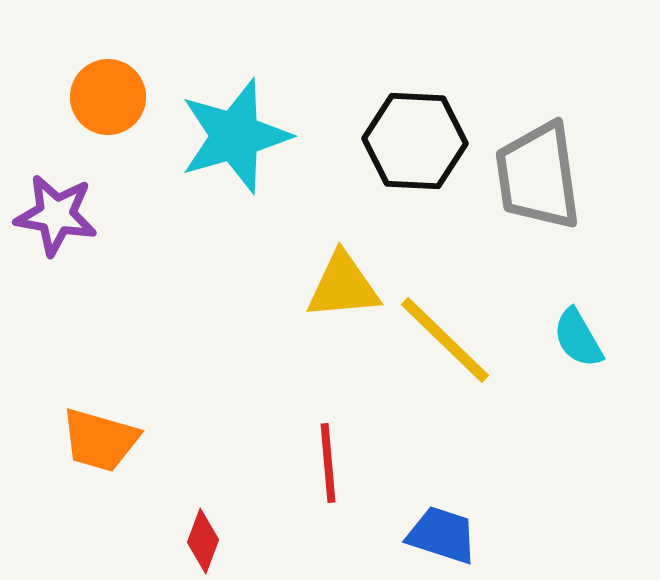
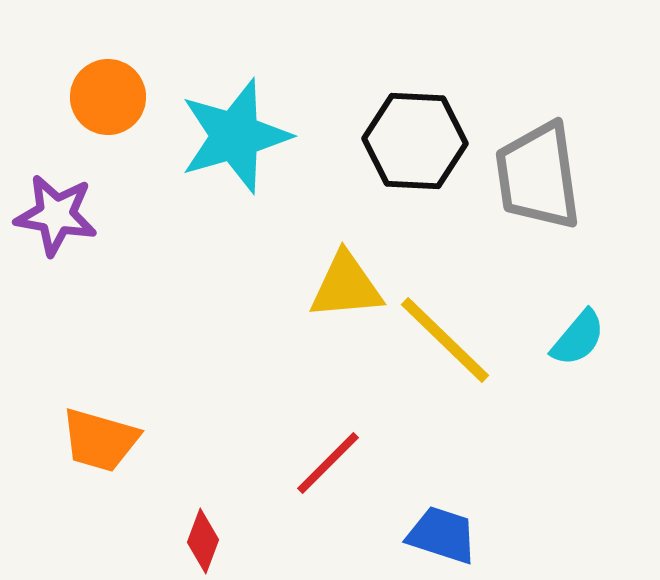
yellow triangle: moved 3 px right
cyan semicircle: rotated 110 degrees counterclockwise
red line: rotated 50 degrees clockwise
